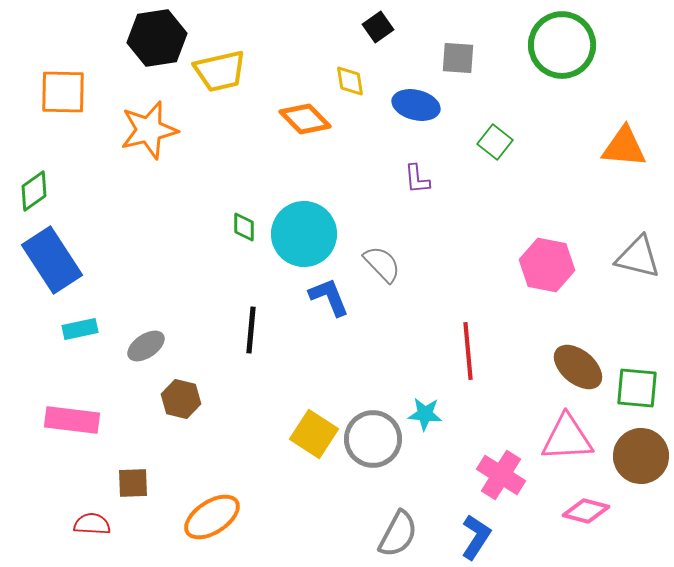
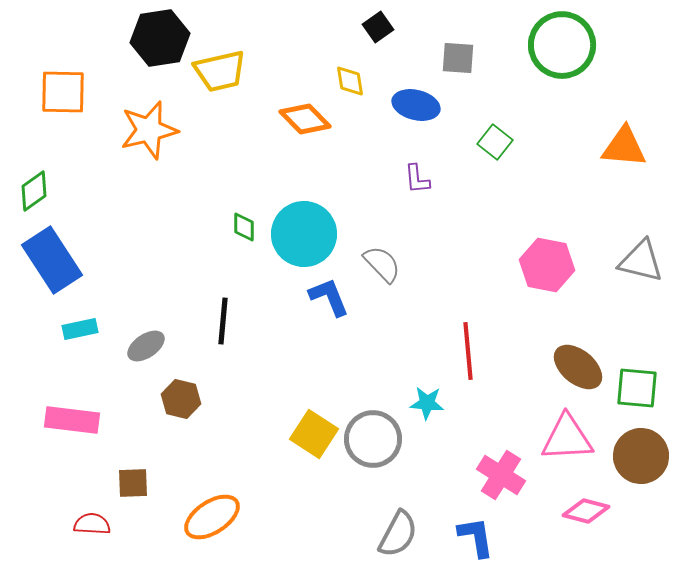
black hexagon at (157, 38): moved 3 px right
gray triangle at (638, 257): moved 3 px right, 4 px down
black line at (251, 330): moved 28 px left, 9 px up
cyan star at (425, 414): moved 2 px right, 11 px up
blue L-shape at (476, 537): rotated 42 degrees counterclockwise
